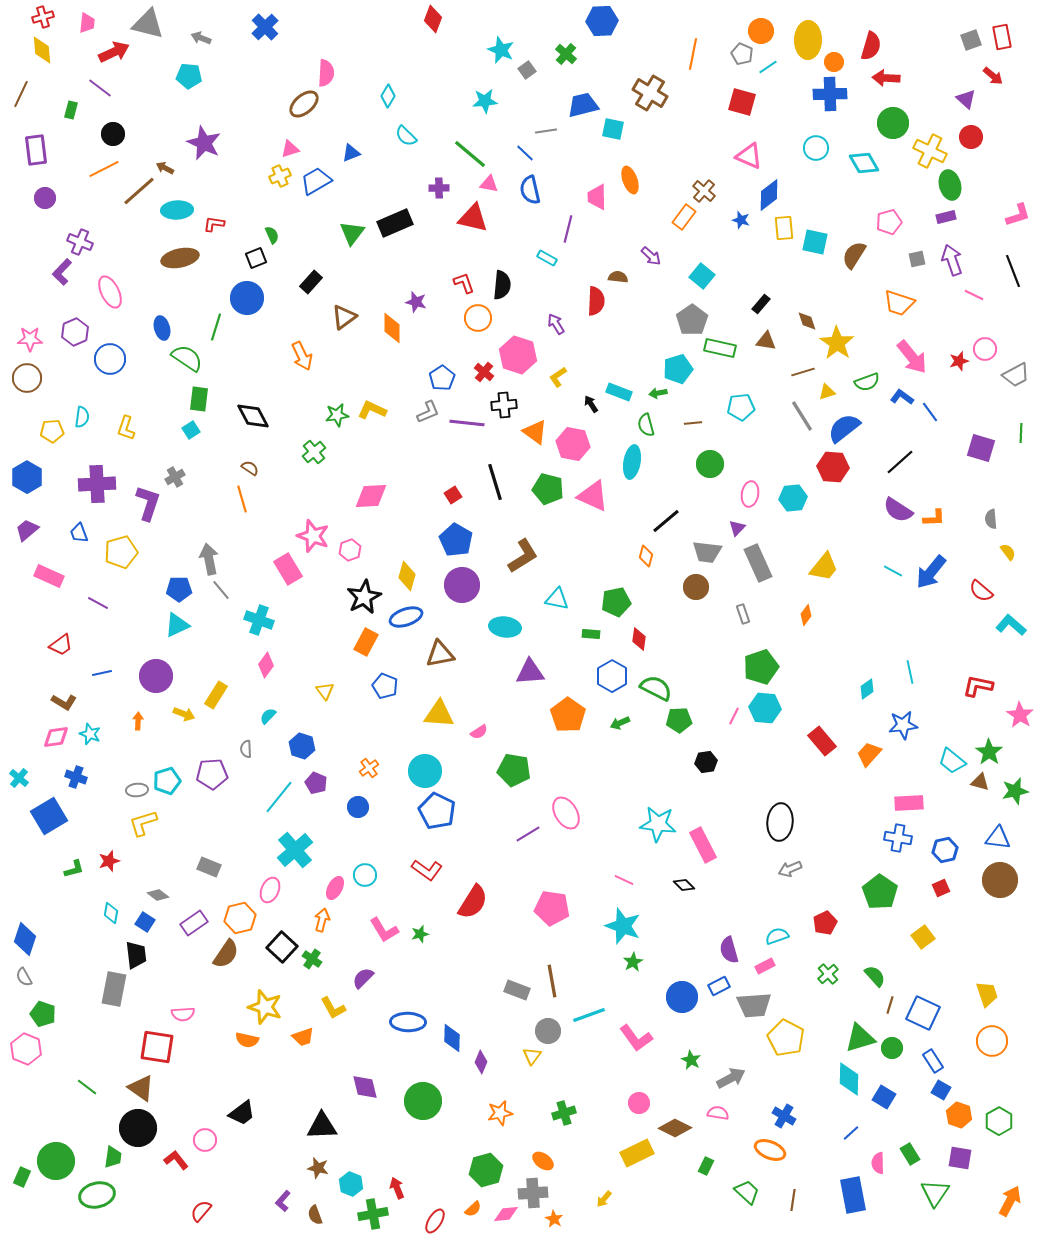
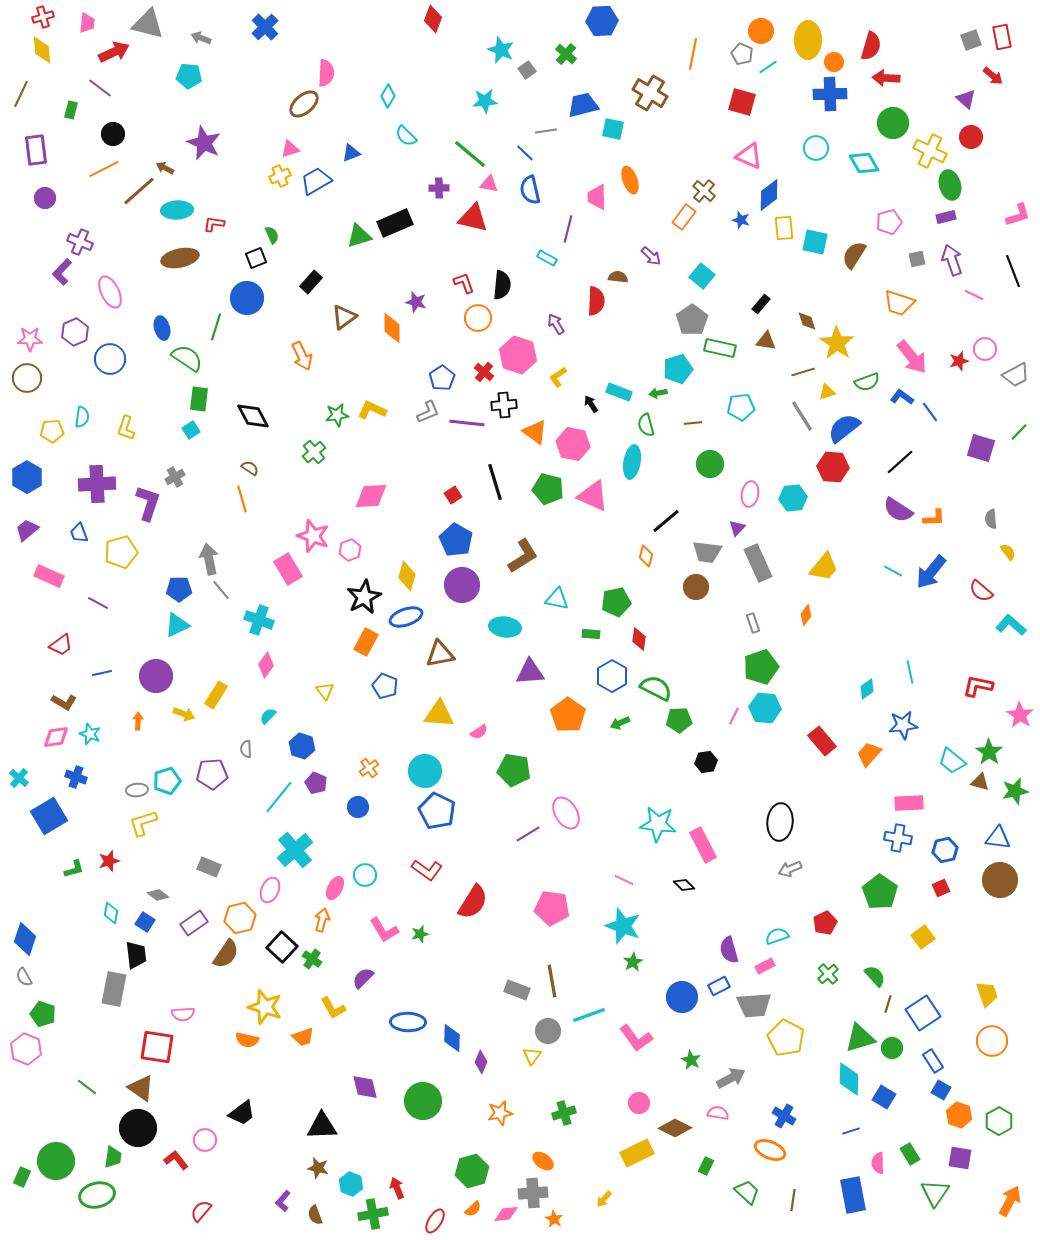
green triangle at (352, 233): moved 7 px right, 3 px down; rotated 36 degrees clockwise
green line at (1021, 433): moved 2 px left, 1 px up; rotated 42 degrees clockwise
gray rectangle at (743, 614): moved 10 px right, 9 px down
brown line at (890, 1005): moved 2 px left, 1 px up
blue square at (923, 1013): rotated 32 degrees clockwise
blue line at (851, 1133): moved 2 px up; rotated 24 degrees clockwise
green hexagon at (486, 1170): moved 14 px left, 1 px down
